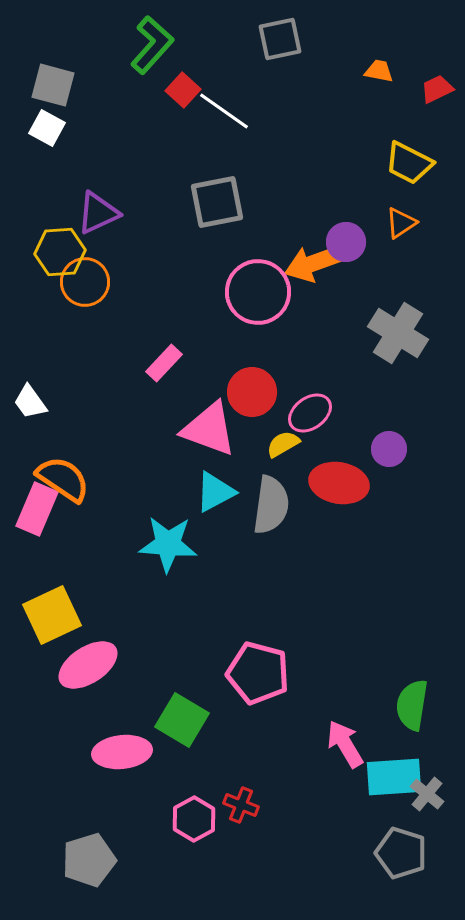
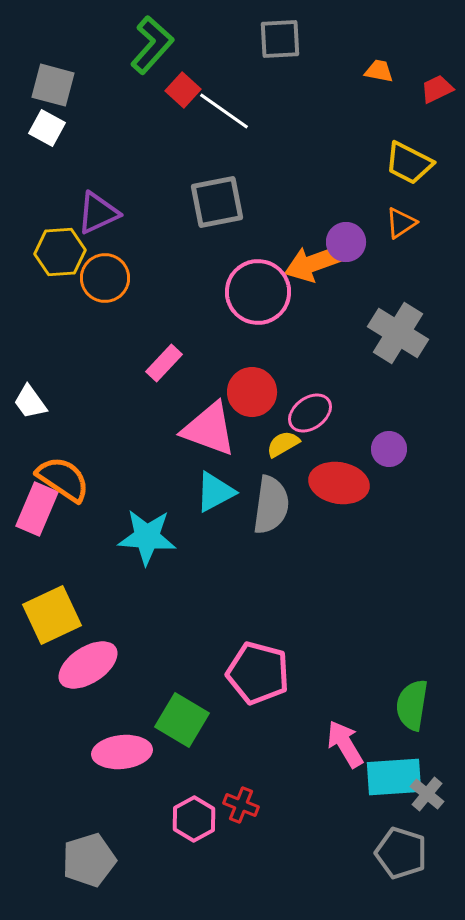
gray square at (280, 39): rotated 9 degrees clockwise
orange circle at (85, 282): moved 20 px right, 4 px up
cyan star at (168, 544): moved 21 px left, 7 px up
